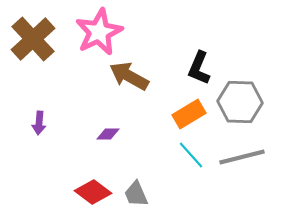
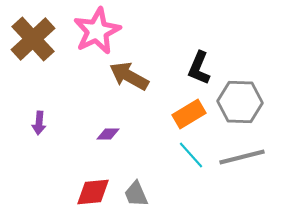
pink star: moved 2 px left, 1 px up
red diamond: rotated 42 degrees counterclockwise
